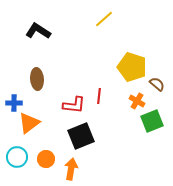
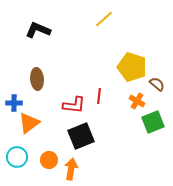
black L-shape: moved 1 px up; rotated 10 degrees counterclockwise
green square: moved 1 px right, 1 px down
orange circle: moved 3 px right, 1 px down
